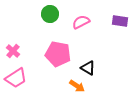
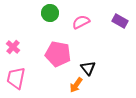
green circle: moved 1 px up
purple rectangle: rotated 21 degrees clockwise
pink cross: moved 4 px up
black triangle: rotated 21 degrees clockwise
pink trapezoid: rotated 135 degrees clockwise
orange arrow: moved 1 px left, 1 px up; rotated 91 degrees clockwise
